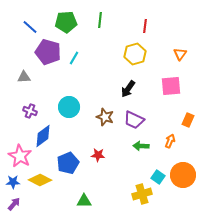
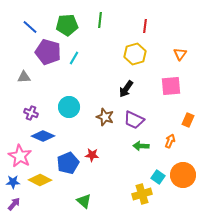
green pentagon: moved 1 px right, 3 px down
black arrow: moved 2 px left
purple cross: moved 1 px right, 2 px down
blue diamond: rotated 60 degrees clockwise
red star: moved 6 px left
green triangle: rotated 42 degrees clockwise
